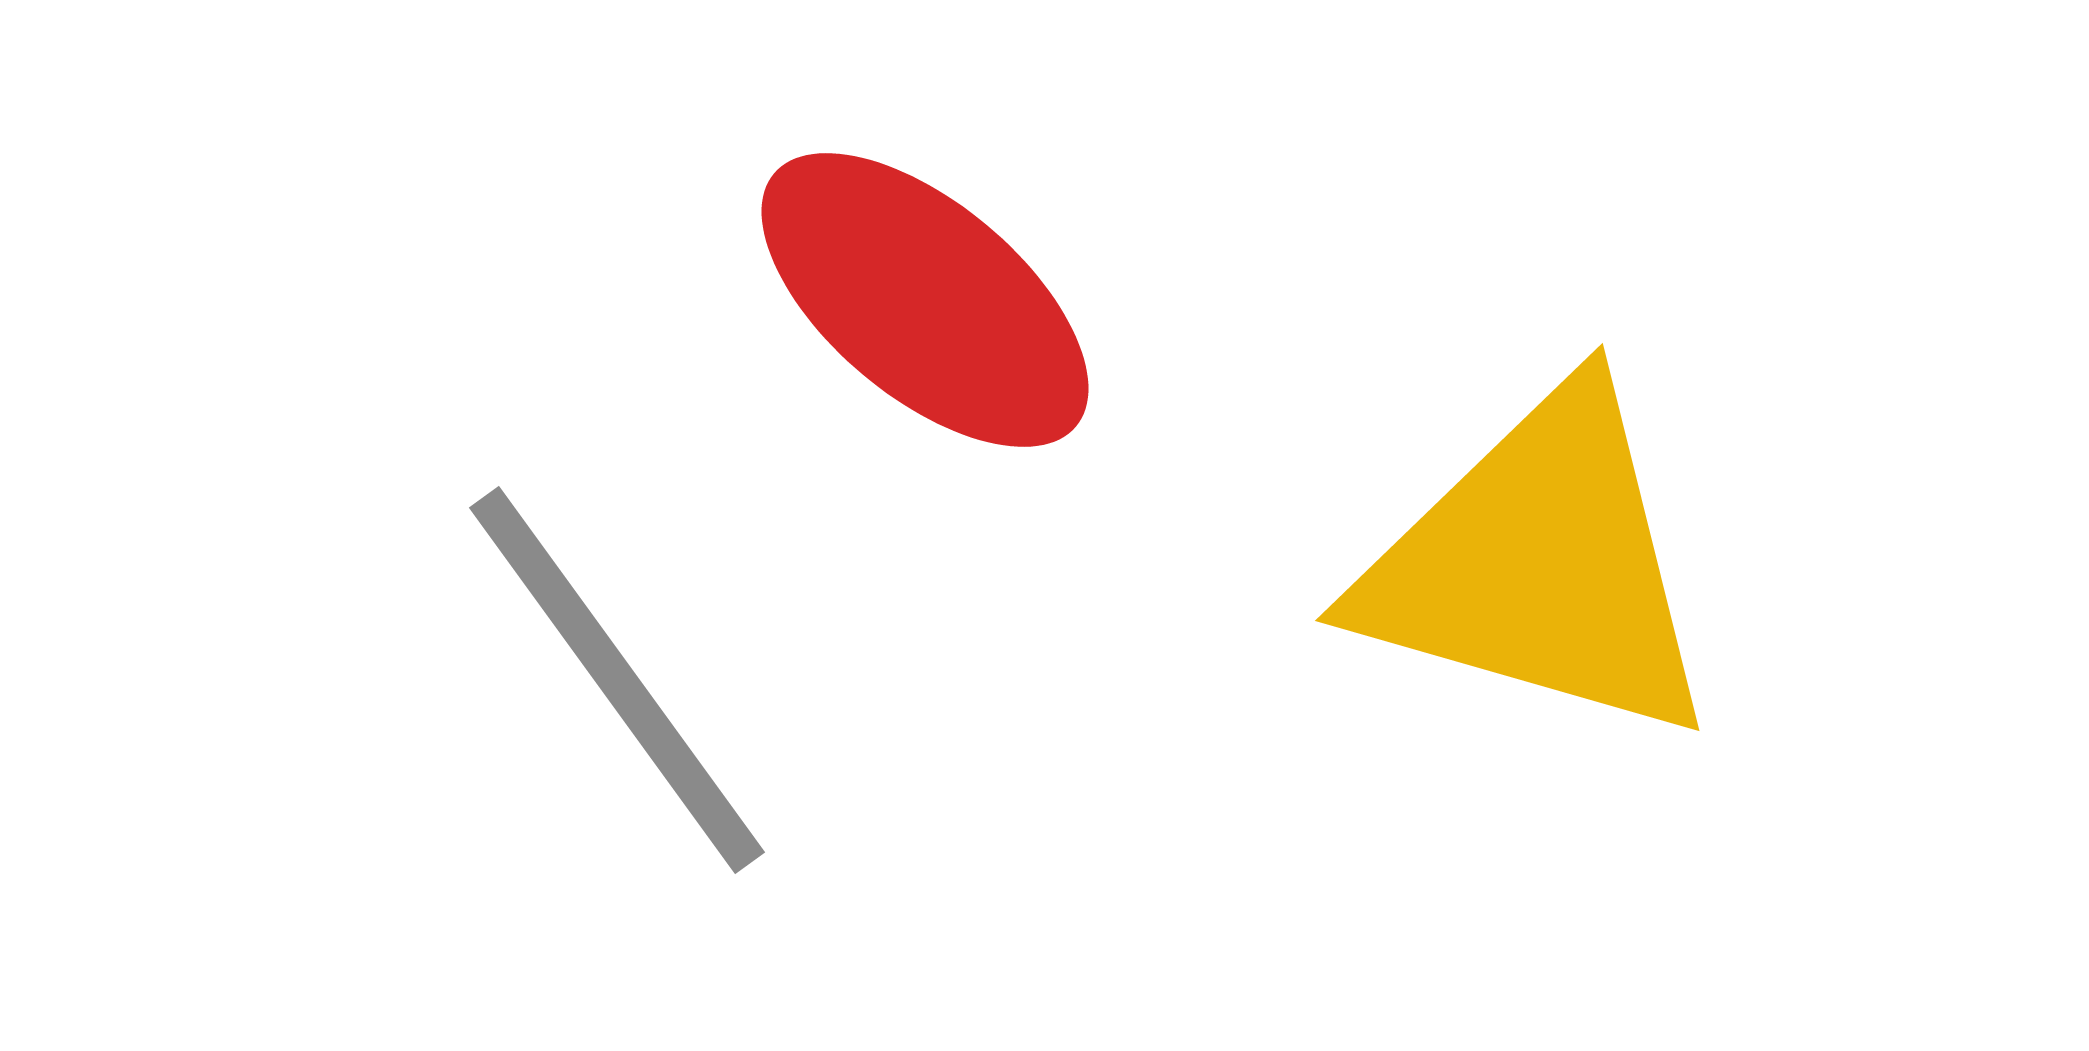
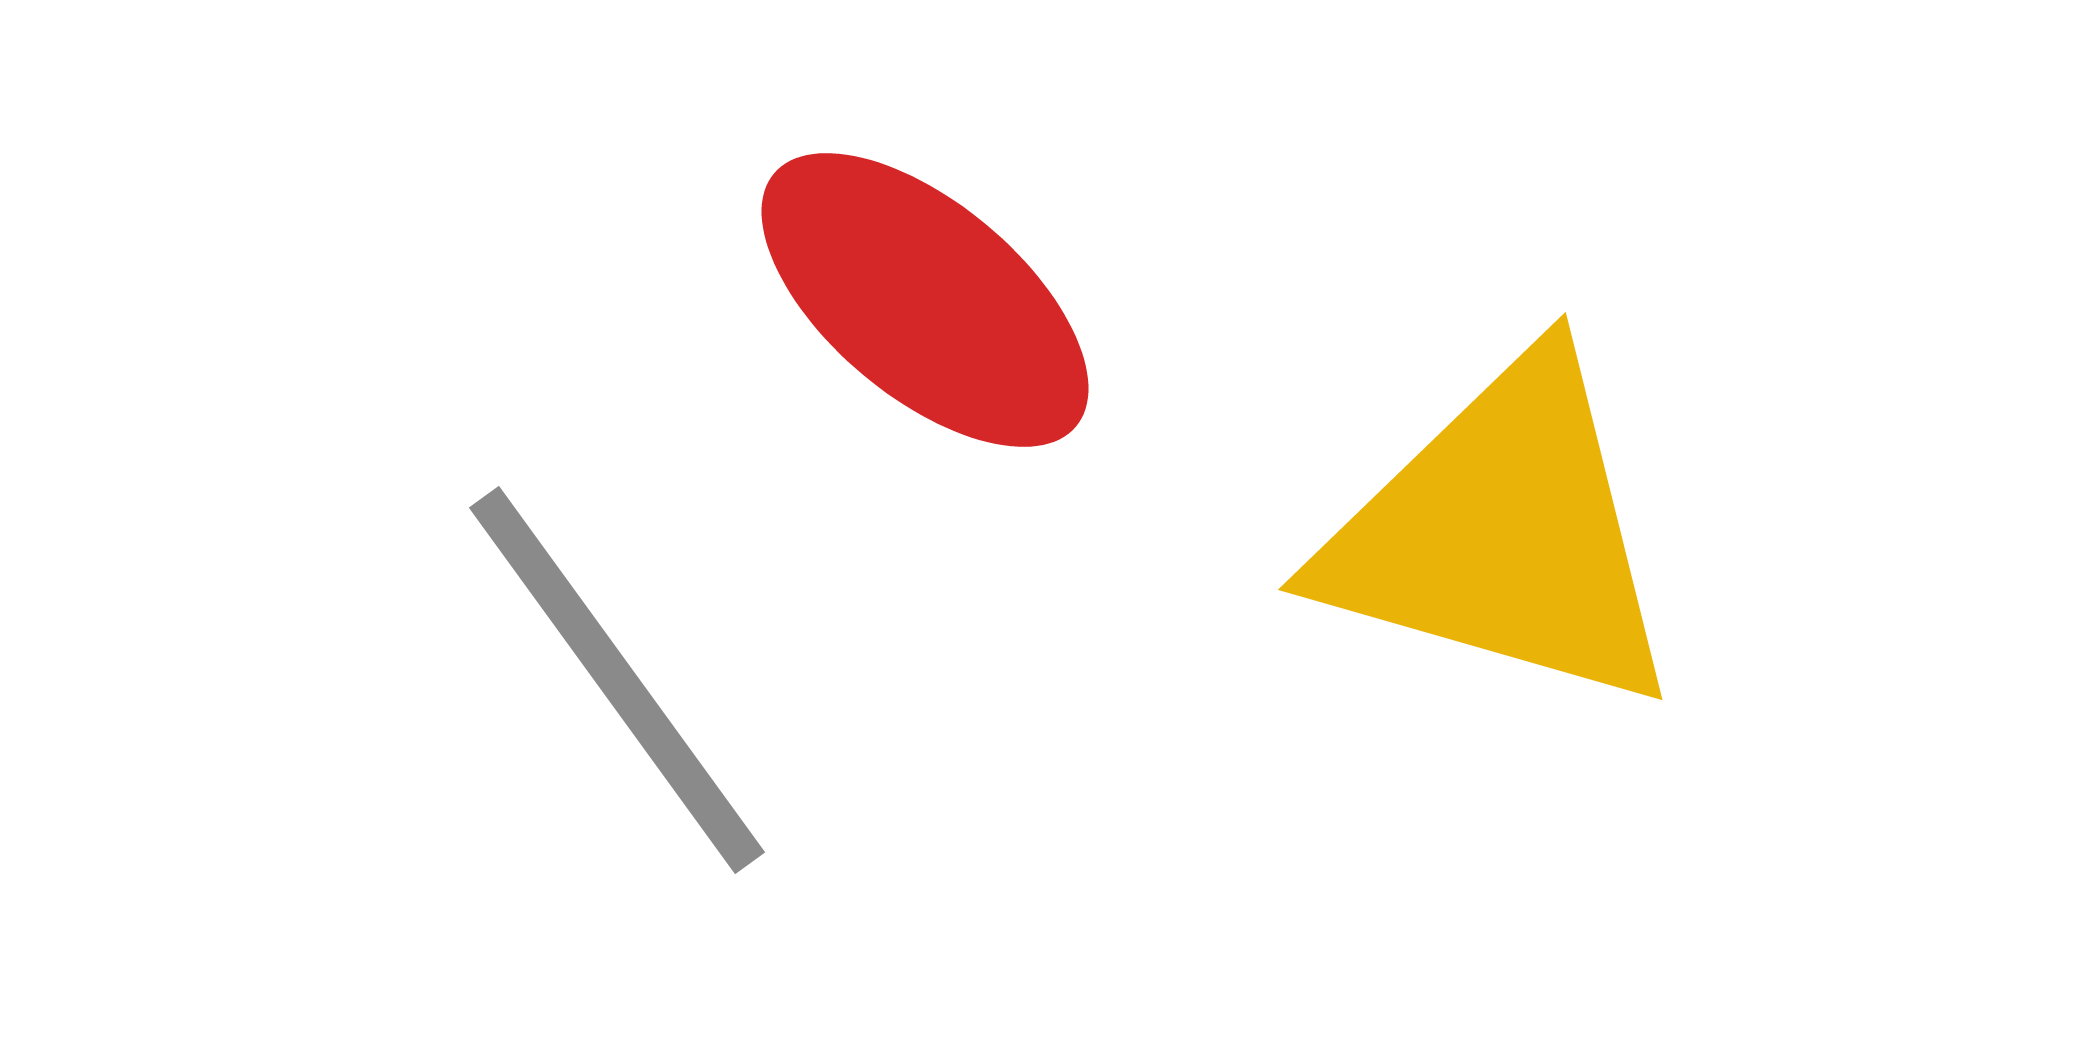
yellow triangle: moved 37 px left, 31 px up
